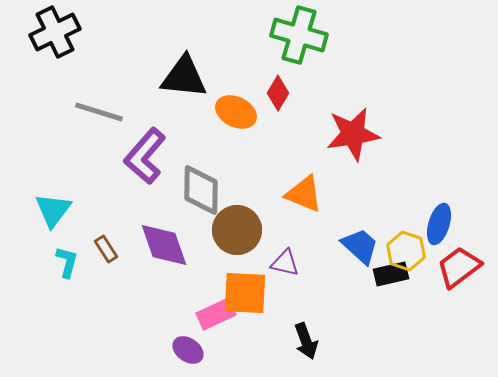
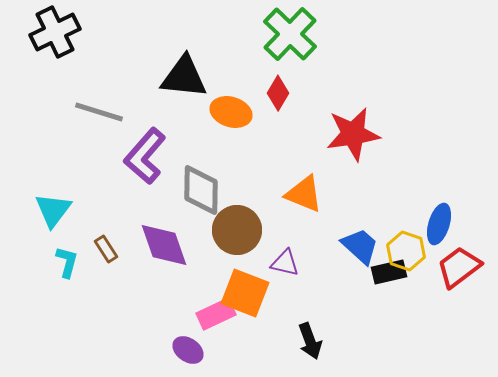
green cross: moved 9 px left, 1 px up; rotated 28 degrees clockwise
orange ellipse: moved 5 px left; rotated 9 degrees counterclockwise
black rectangle: moved 2 px left, 2 px up
orange square: rotated 18 degrees clockwise
black arrow: moved 4 px right
